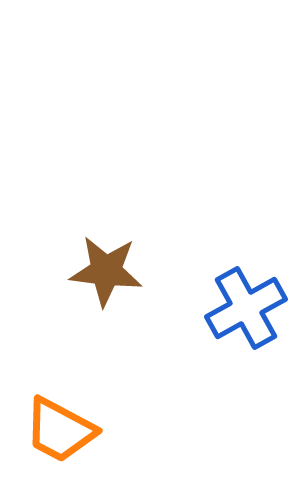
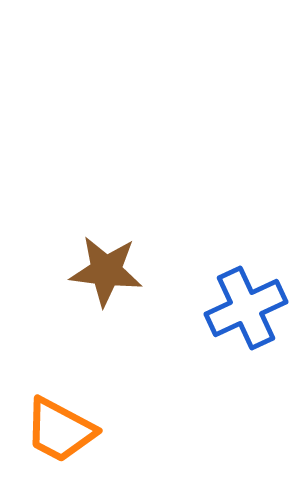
blue cross: rotated 4 degrees clockwise
